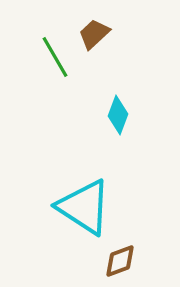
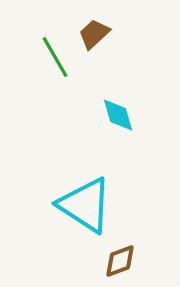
cyan diamond: rotated 36 degrees counterclockwise
cyan triangle: moved 1 px right, 2 px up
